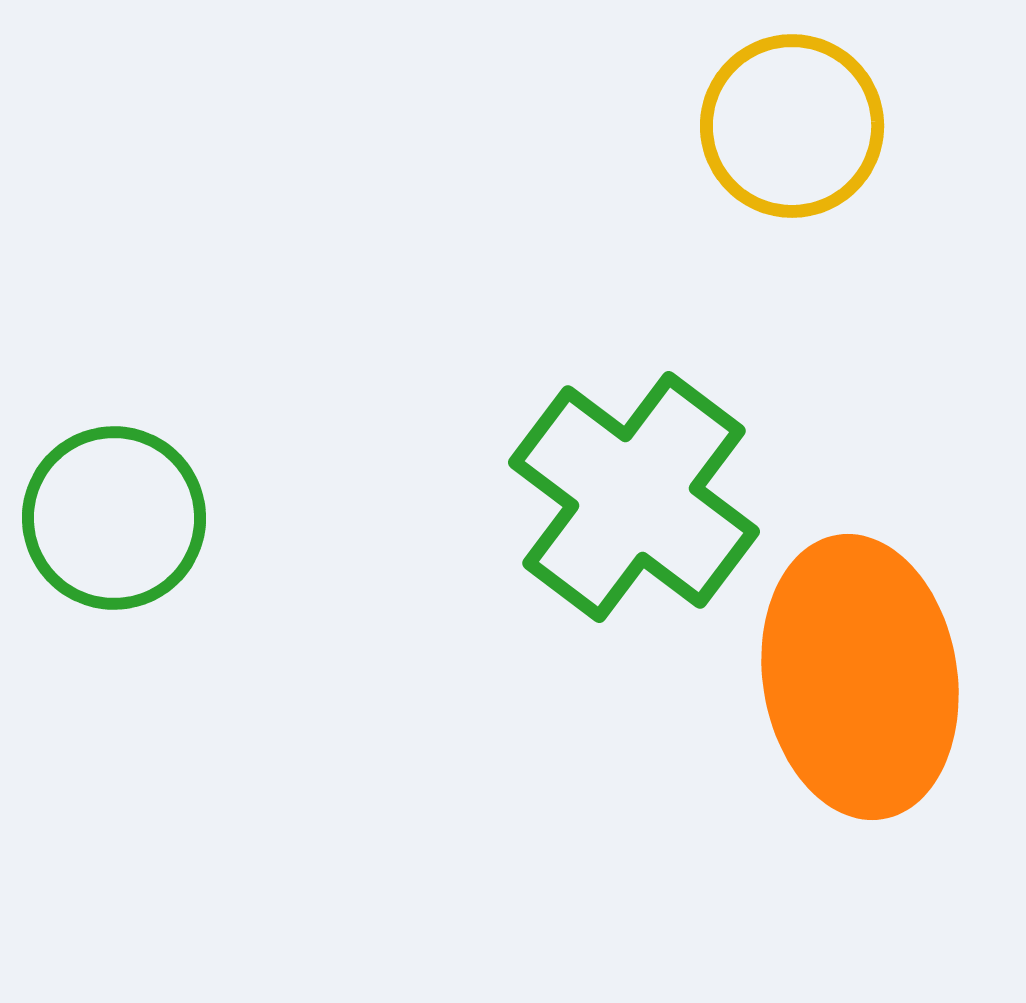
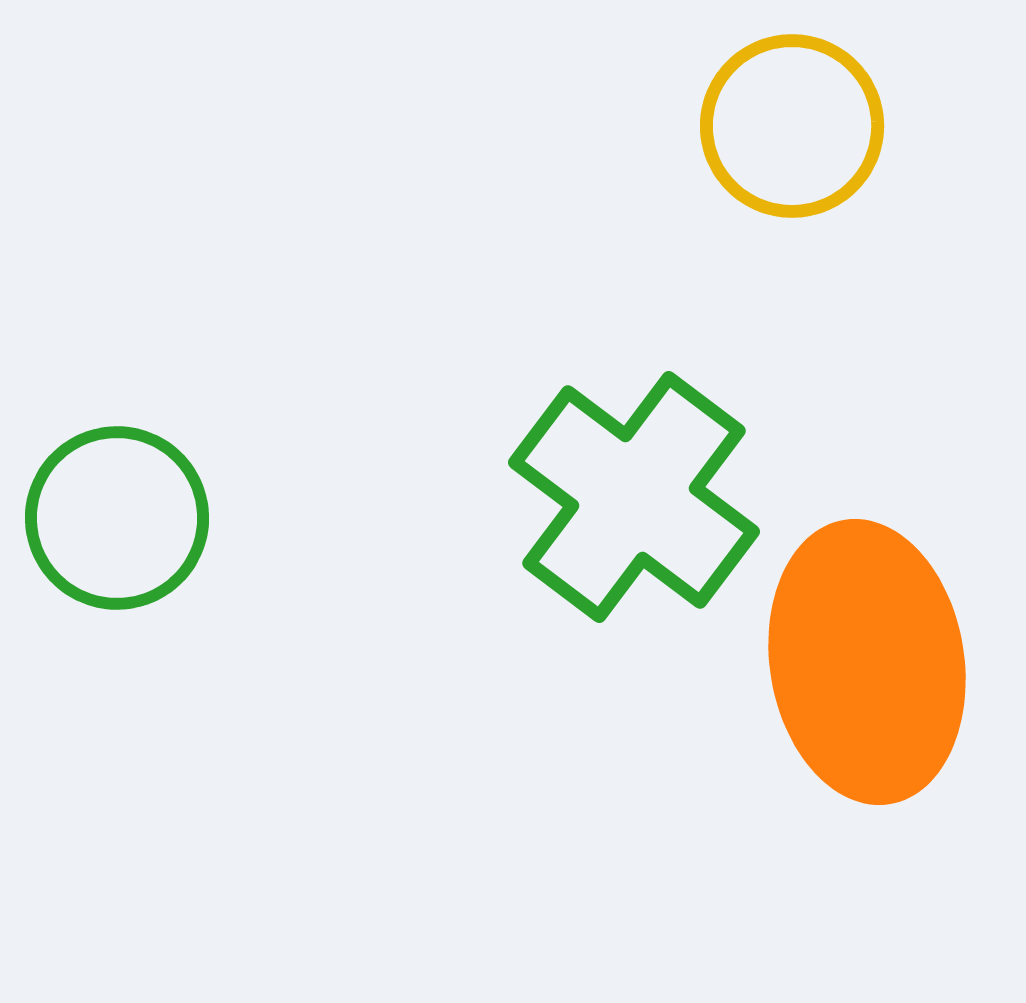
green circle: moved 3 px right
orange ellipse: moved 7 px right, 15 px up
